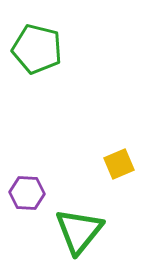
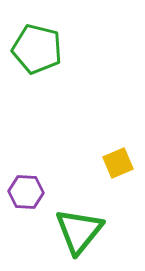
yellow square: moved 1 px left, 1 px up
purple hexagon: moved 1 px left, 1 px up
